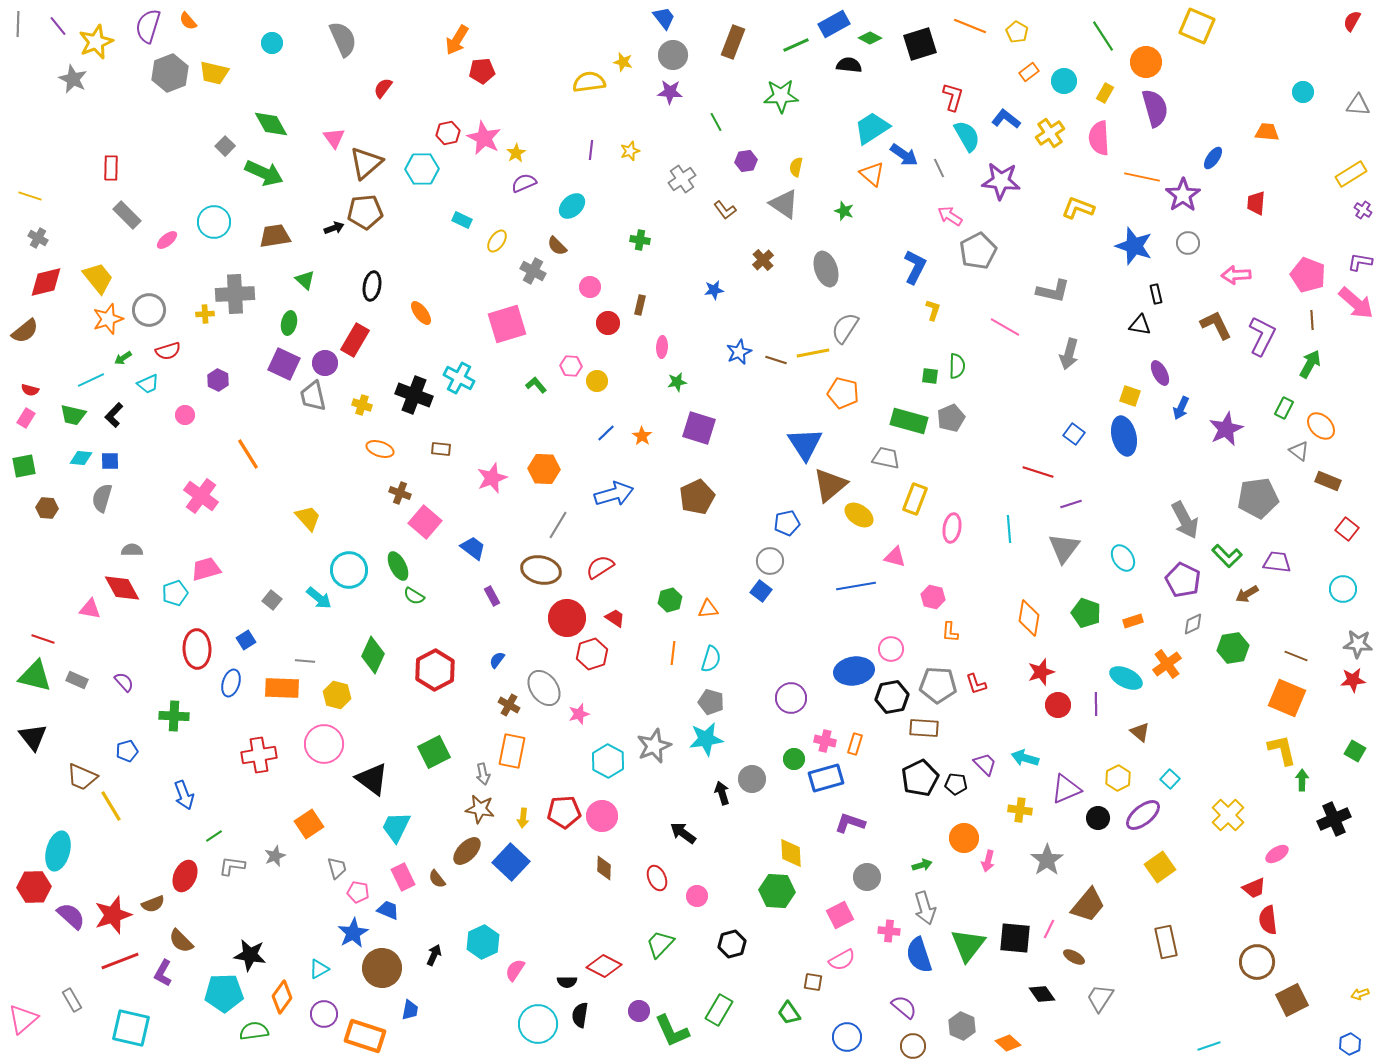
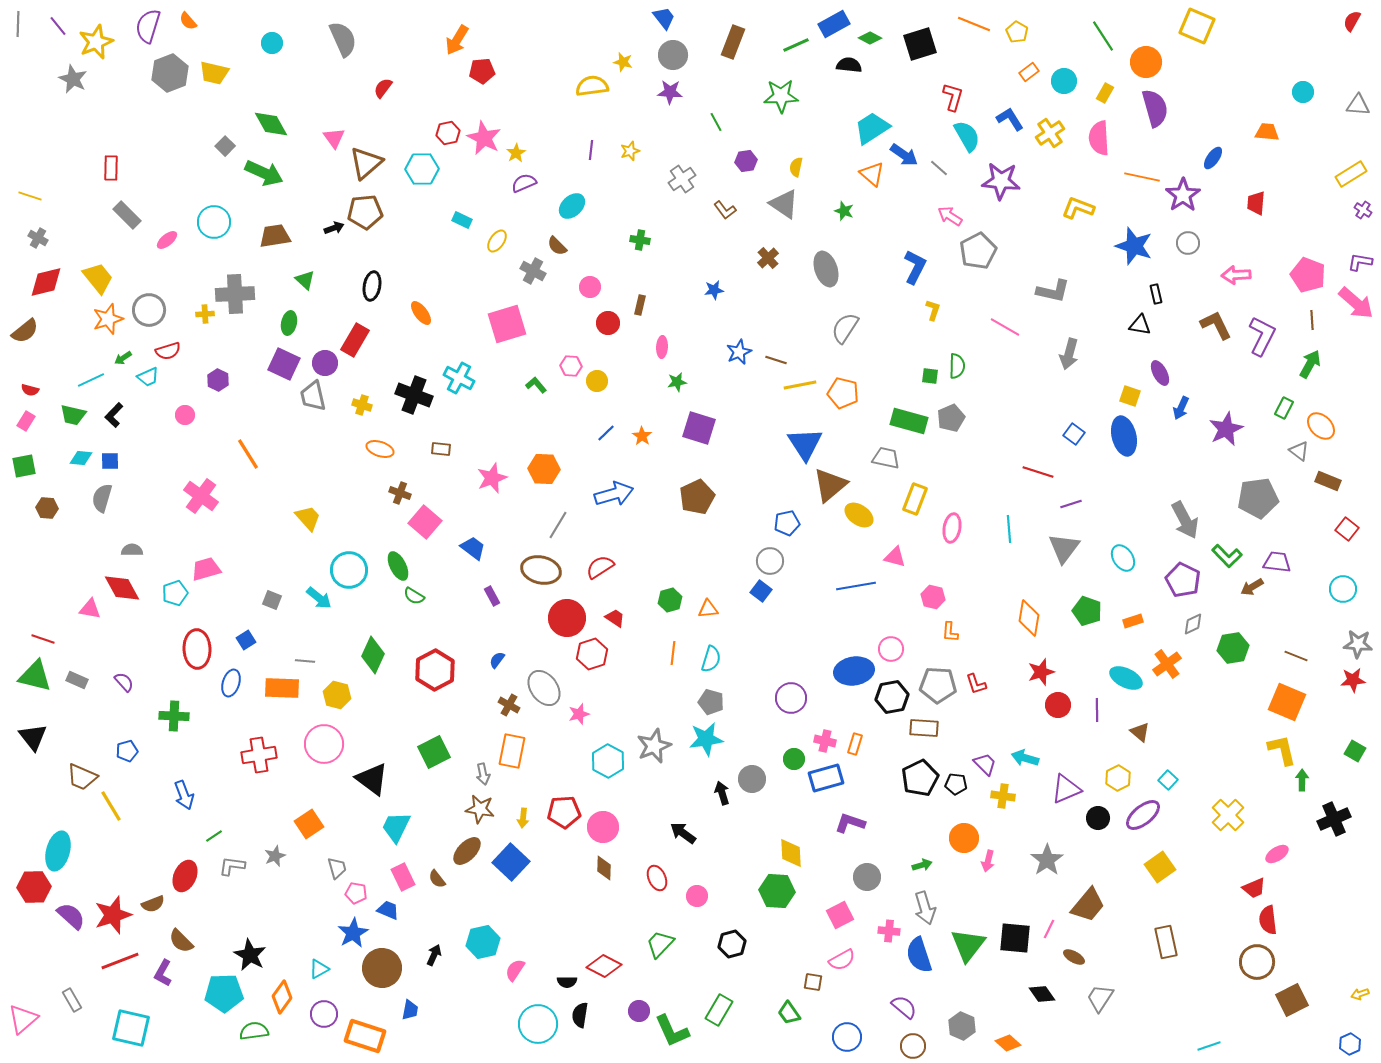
orange line at (970, 26): moved 4 px right, 2 px up
yellow semicircle at (589, 82): moved 3 px right, 4 px down
blue L-shape at (1006, 119): moved 4 px right; rotated 20 degrees clockwise
gray line at (939, 168): rotated 24 degrees counterclockwise
brown cross at (763, 260): moved 5 px right, 2 px up
yellow line at (813, 353): moved 13 px left, 32 px down
cyan trapezoid at (148, 384): moved 7 px up
pink rectangle at (26, 418): moved 3 px down
brown arrow at (1247, 594): moved 5 px right, 7 px up
gray square at (272, 600): rotated 18 degrees counterclockwise
green pentagon at (1086, 613): moved 1 px right, 2 px up
orange square at (1287, 698): moved 4 px down
purple line at (1096, 704): moved 1 px right, 6 px down
cyan square at (1170, 779): moved 2 px left, 1 px down
yellow cross at (1020, 810): moved 17 px left, 14 px up
pink circle at (602, 816): moved 1 px right, 11 px down
pink pentagon at (358, 892): moved 2 px left, 1 px down
cyan hexagon at (483, 942): rotated 12 degrees clockwise
black star at (250, 955): rotated 20 degrees clockwise
